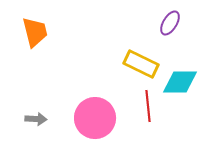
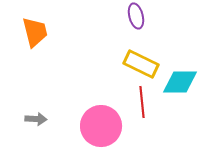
purple ellipse: moved 34 px left, 7 px up; rotated 45 degrees counterclockwise
red line: moved 6 px left, 4 px up
pink circle: moved 6 px right, 8 px down
